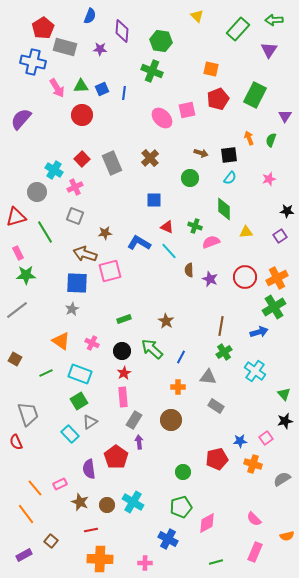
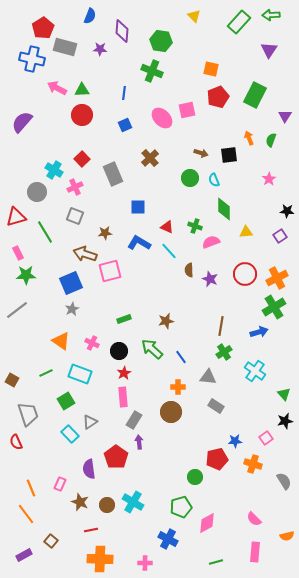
yellow triangle at (197, 16): moved 3 px left
green arrow at (274, 20): moved 3 px left, 5 px up
green rectangle at (238, 29): moved 1 px right, 7 px up
blue cross at (33, 62): moved 1 px left, 3 px up
green triangle at (81, 86): moved 1 px right, 4 px down
pink arrow at (57, 88): rotated 150 degrees clockwise
blue square at (102, 89): moved 23 px right, 36 px down
red pentagon at (218, 99): moved 2 px up
purple semicircle at (21, 119): moved 1 px right, 3 px down
gray rectangle at (112, 163): moved 1 px right, 11 px down
cyan semicircle at (230, 178): moved 16 px left, 2 px down; rotated 120 degrees clockwise
pink star at (269, 179): rotated 16 degrees counterclockwise
blue square at (154, 200): moved 16 px left, 7 px down
red circle at (245, 277): moved 3 px up
blue square at (77, 283): moved 6 px left; rotated 25 degrees counterclockwise
brown star at (166, 321): rotated 28 degrees clockwise
black circle at (122, 351): moved 3 px left
blue line at (181, 357): rotated 64 degrees counterclockwise
brown square at (15, 359): moved 3 px left, 21 px down
green square at (79, 401): moved 13 px left
brown circle at (171, 420): moved 8 px up
blue star at (240, 441): moved 5 px left
green circle at (183, 472): moved 12 px right, 5 px down
gray semicircle at (282, 479): moved 2 px right, 2 px down; rotated 90 degrees clockwise
pink rectangle at (60, 484): rotated 40 degrees counterclockwise
orange line at (35, 488): moved 4 px left; rotated 18 degrees clockwise
pink rectangle at (255, 552): rotated 18 degrees counterclockwise
